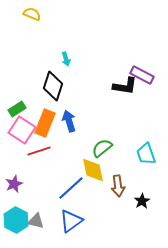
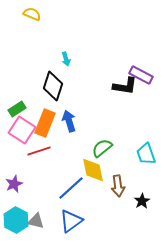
purple rectangle: moved 1 px left
